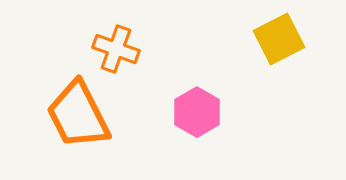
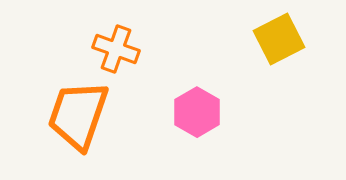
orange trapezoid: rotated 46 degrees clockwise
